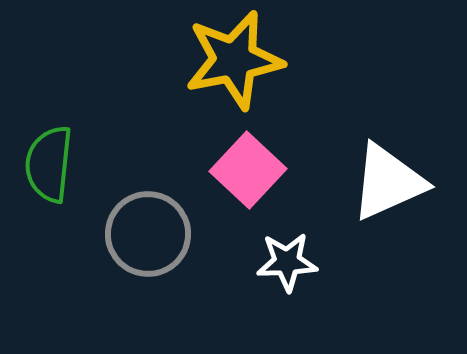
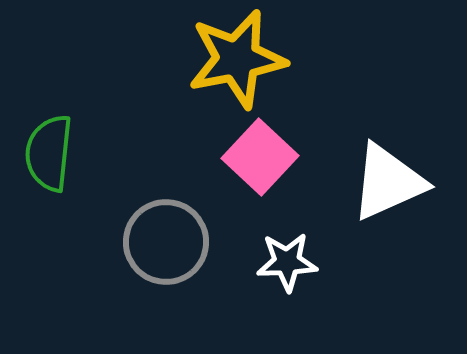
yellow star: moved 3 px right, 1 px up
green semicircle: moved 11 px up
pink square: moved 12 px right, 13 px up
gray circle: moved 18 px right, 8 px down
